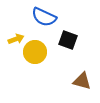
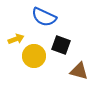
black square: moved 7 px left, 5 px down
yellow circle: moved 1 px left, 4 px down
brown triangle: moved 3 px left, 10 px up
